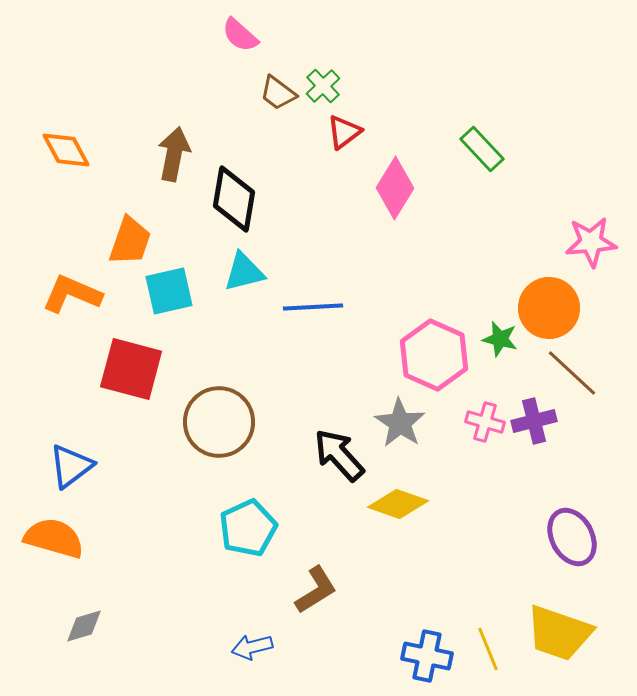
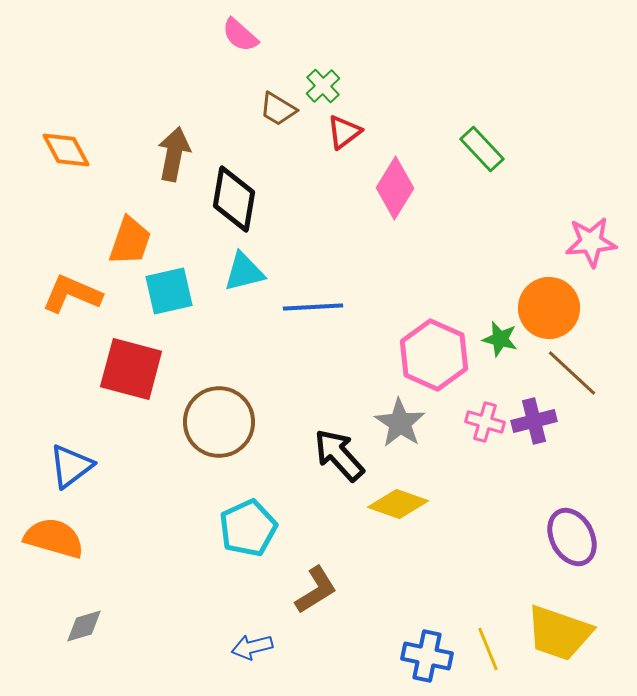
brown trapezoid: moved 16 px down; rotated 6 degrees counterclockwise
